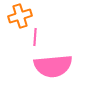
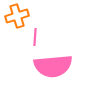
orange cross: moved 3 px left
